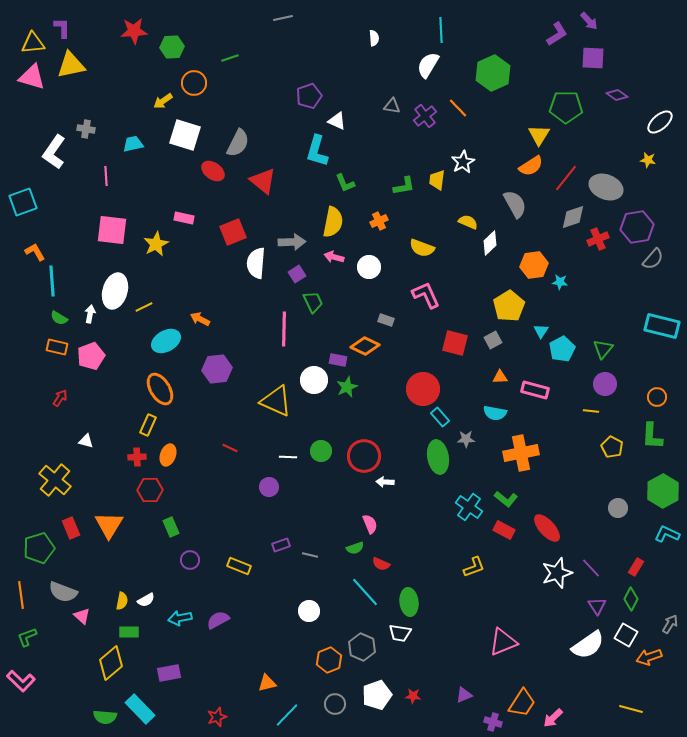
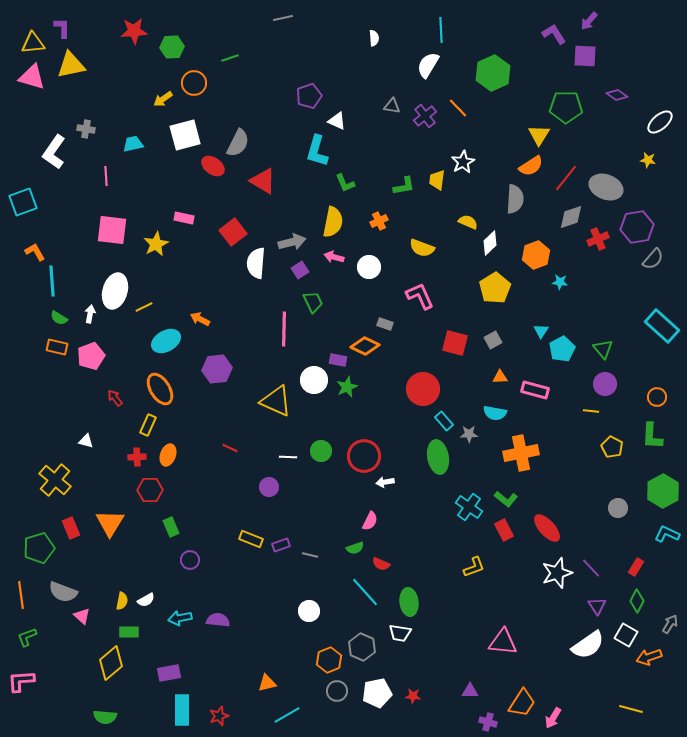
purple arrow at (589, 21): rotated 84 degrees clockwise
purple L-shape at (557, 34): moved 3 px left; rotated 90 degrees counterclockwise
purple square at (593, 58): moved 8 px left, 2 px up
yellow arrow at (163, 101): moved 2 px up
white square at (185, 135): rotated 32 degrees counterclockwise
red ellipse at (213, 171): moved 5 px up
red triangle at (263, 181): rotated 8 degrees counterclockwise
gray semicircle at (515, 204): moved 5 px up; rotated 32 degrees clockwise
gray diamond at (573, 217): moved 2 px left
red square at (233, 232): rotated 16 degrees counterclockwise
gray arrow at (292, 242): rotated 12 degrees counterclockwise
orange hexagon at (534, 265): moved 2 px right, 10 px up; rotated 12 degrees counterclockwise
purple square at (297, 274): moved 3 px right, 4 px up
pink L-shape at (426, 295): moved 6 px left, 1 px down
yellow pentagon at (509, 306): moved 14 px left, 18 px up
gray rectangle at (386, 320): moved 1 px left, 4 px down
cyan rectangle at (662, 326): rotated 28 degrees clockwise
green triangle at (603, 349): rotated 20 degrees counterclockwise
red arrow at (60, 398): moved 55 px right; rotated 72 degrees counterclockwise
cyan rectangle at (440, 417): moved 4 px right, 4 px down
gray star at (466, 439): moved 3 px right, 5 px up
white arrow at (385, 482): rotated 12 degrees counterclockwise
pink semicircle at (370, 524): moved 3 px up; rotated 48 degrees clockwise
orange triangle at (109, 525): moved 1 px right, 2 px up
red rectangle at (504, 530): rotated 35 degrees clockwise
yellow rectangle at (239, 566): moved 12 px right, 27 px up
green diamond at (631, 599): moved 6 px right, 2 px down
purple semicircle at (218, 620): rotated 35 degrees clockwise
pink triangle at (503, 642): rotated 28 degrees clockwise
pink L-shape at (21, 681): rotated 132 degrees clockwise
white pentagon at (377, 695): moved 2 px up; rotated 8 degrees clockwise
purple triangle at (464, 695): moved 6 px right, 4 px up; rotated 24 degrees clockwise
gray circle at (335, 704): moved 2 px right, 13 px up
cyan rectangle at (140, 709): moved 42 px right, 1 px down; rotated 44 degrees clockwise
cyan line at (287, 715): rotated 16 degrees clockwise
red star at (217, 717): moved 2 px right, 1 px up
pink arrow at (553, 718): rotated 15 degrees counterclockwise
purple cross at (493, 722): moved 5 px left
